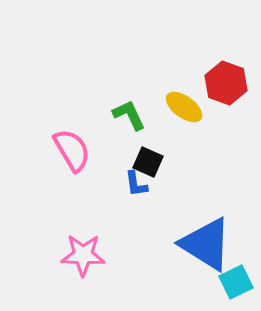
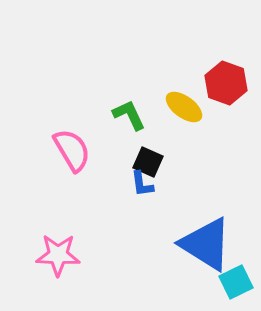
blue L-shape: moved 6 px right
pink star: moved 25 px left
